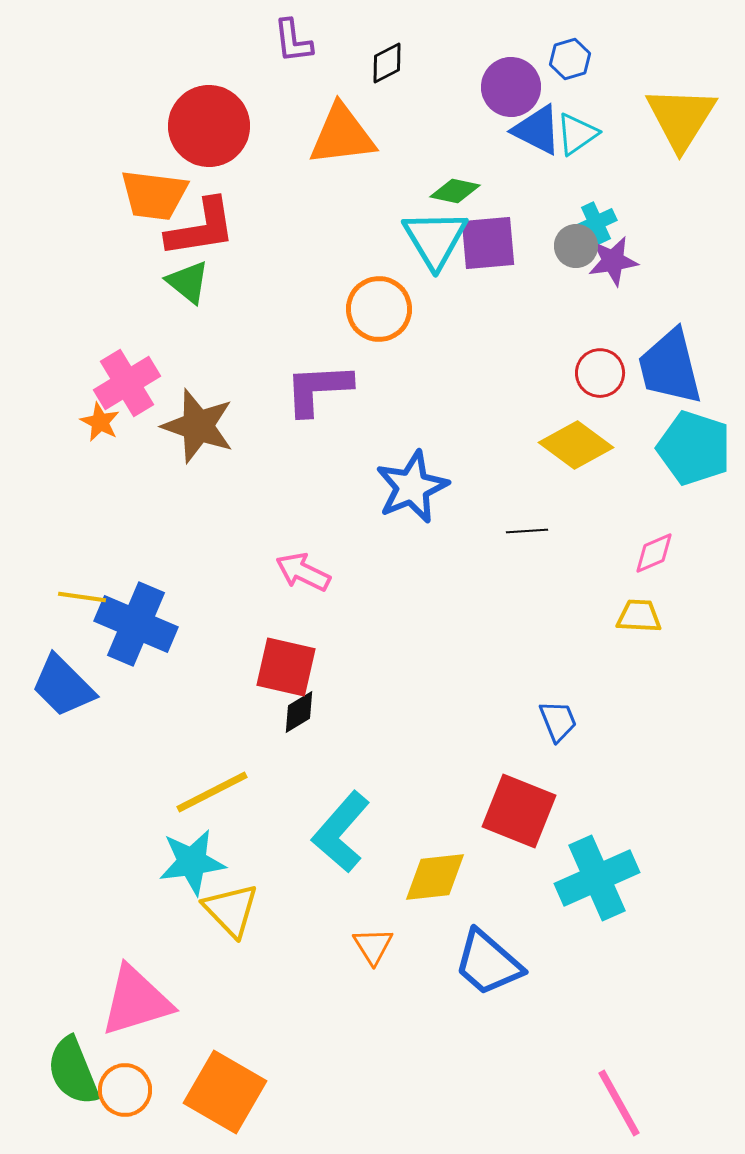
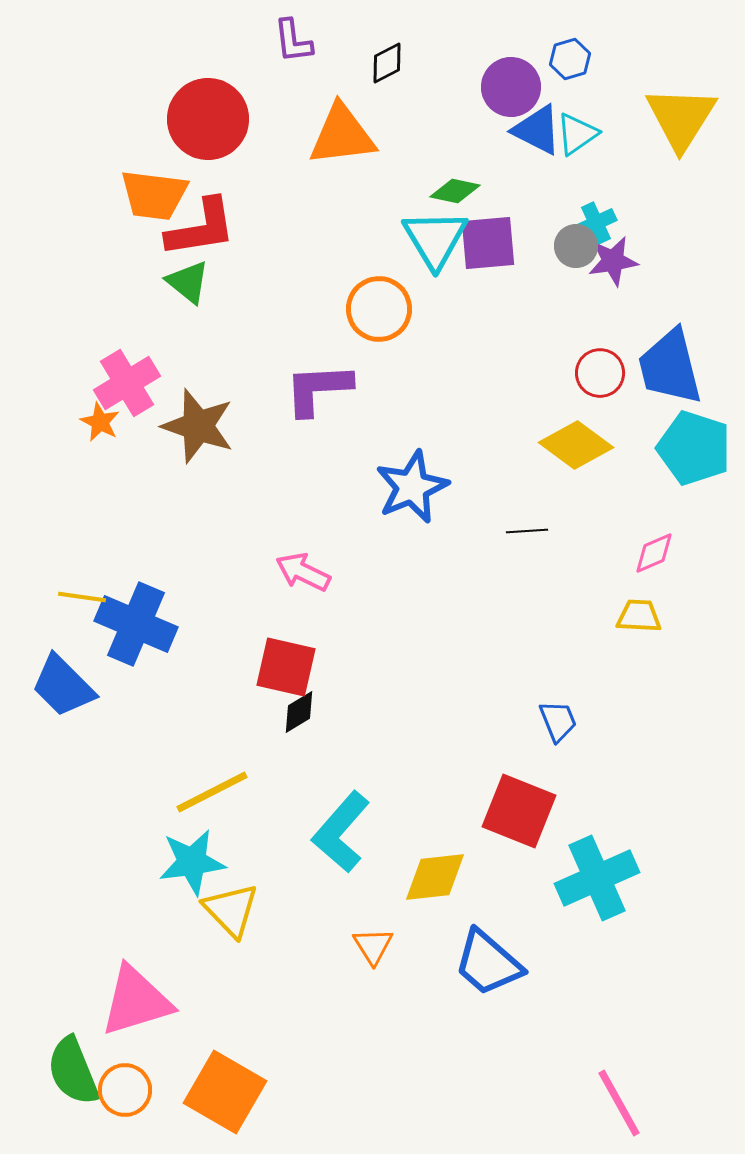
red circle at (209, 126): moved 1 px left, 7 px up
